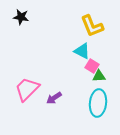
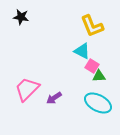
cyan ellipse: rotated 68 degrees counterclockwise
